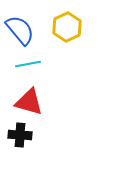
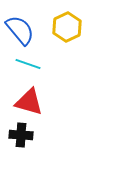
cyan line: rotated 30 degrees clockwise
black cross: moved 1 px right
